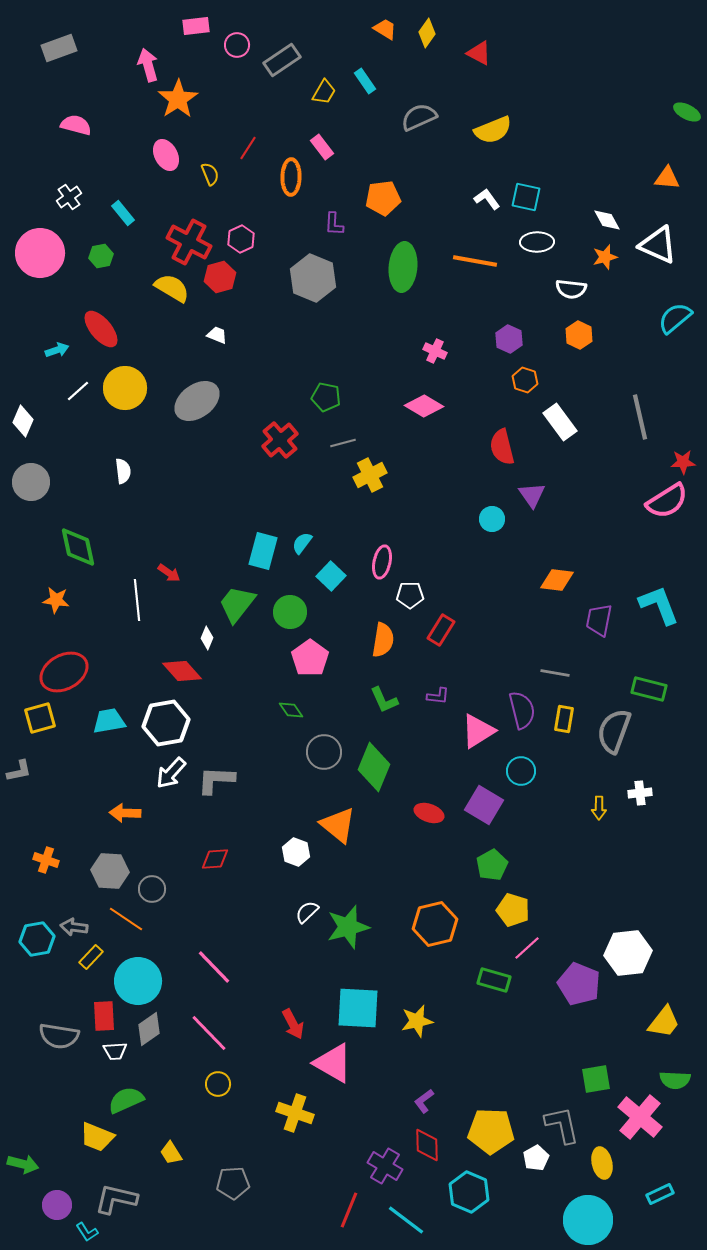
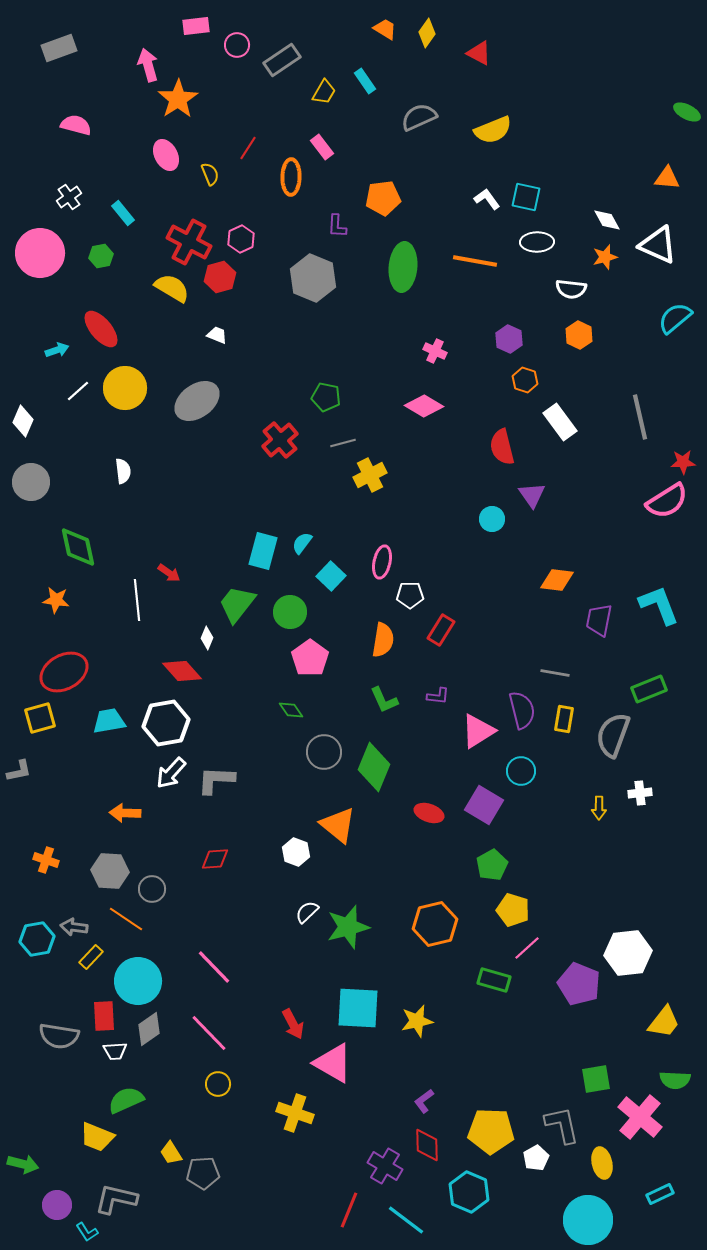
purple L-shape at (334, 224): moved 3 px right, 2 px down
green rectangle at (649, 689): rotated 36 degrees counterclockwise
gray semicircle at (614, 731): moved 1 px left, 4 px down
gray pentagon at (233, 1183): moved 30 px left, 10 px up
